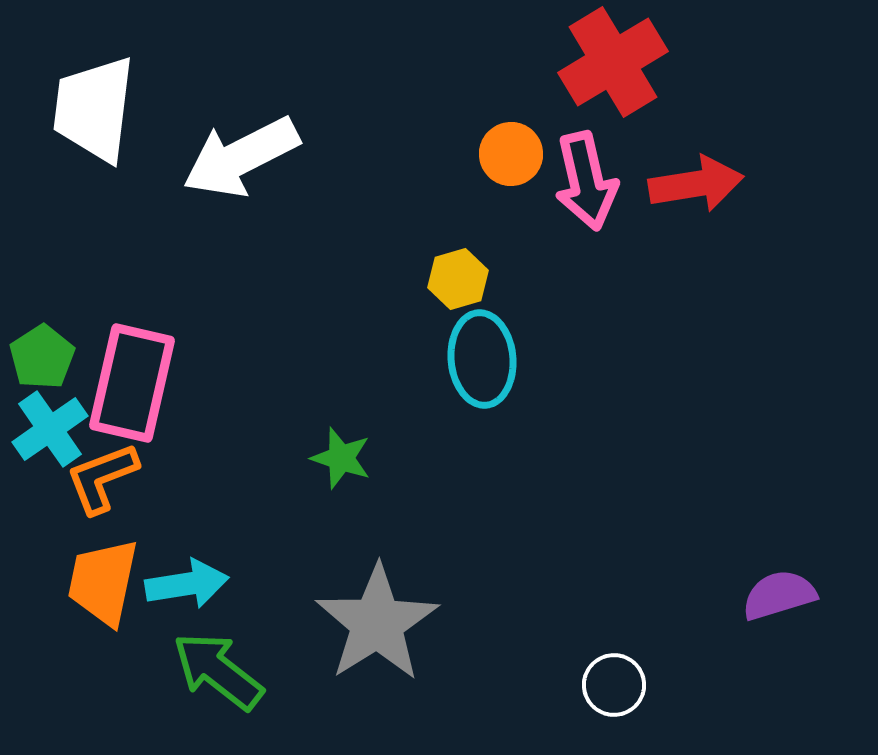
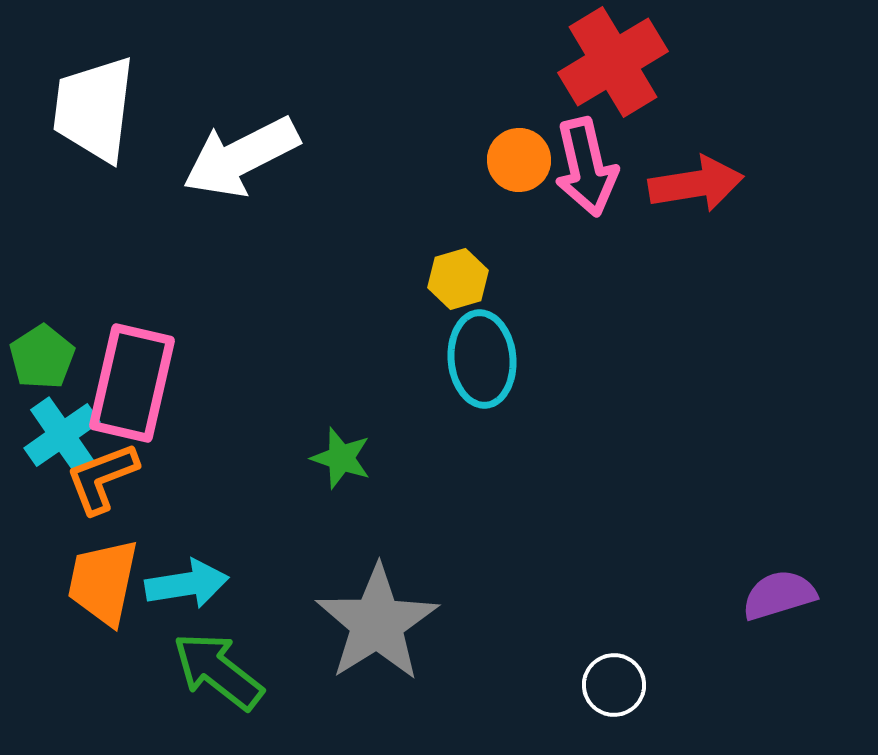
orange circle: moved 8 px right, 6 px down
pink arrow: moved 14 px up
cyan cross: moved 12 px right, 6 px down
